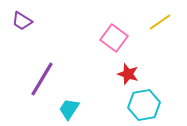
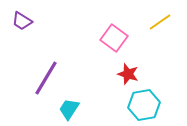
purple line: moved 4 px right, 1 px up
